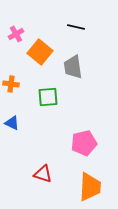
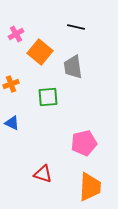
orange cross: rotated 28 degrees counterclockwise
